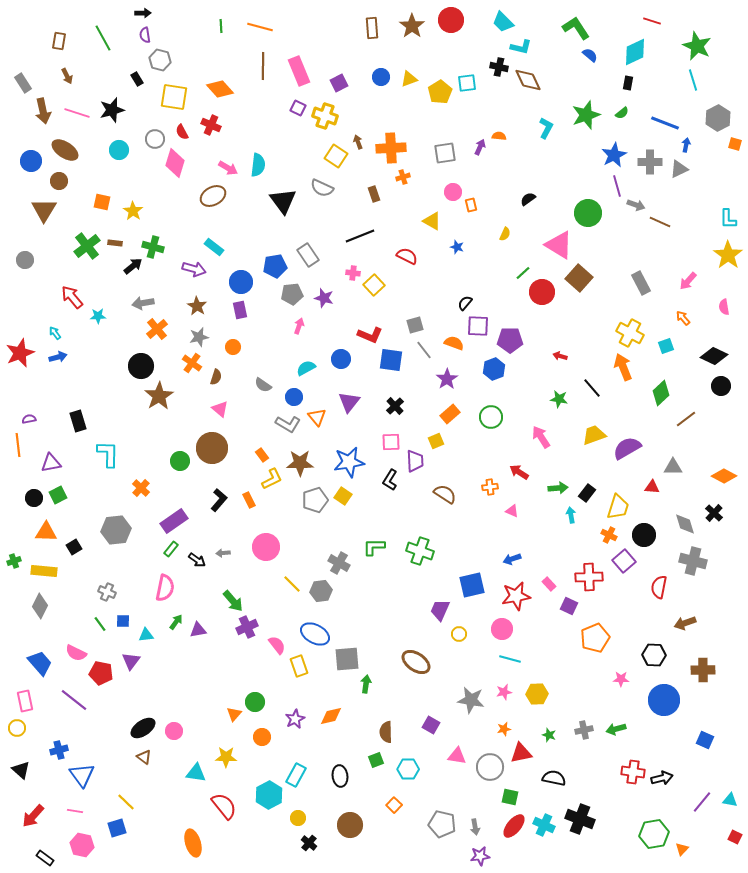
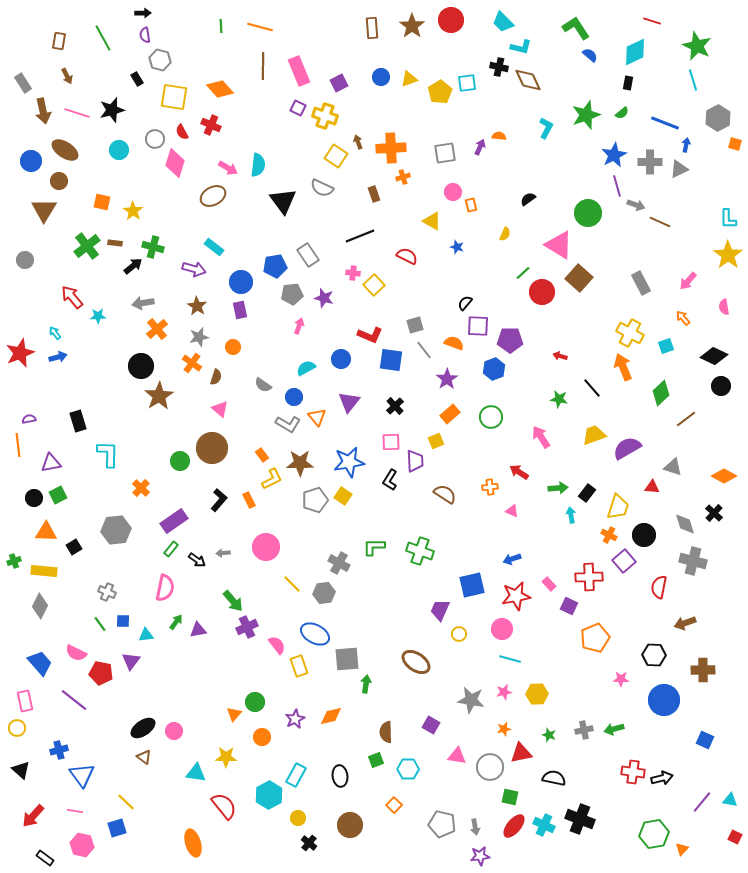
gray triangle at (673, 467): rotated 18 degrees clockwise
gray hexagon at (321, 591): moved 3 px right, 2 px down
green arrow at (616, 729): moved 2 px left
